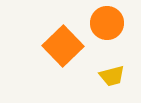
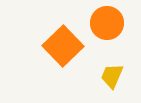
yellow trapezoid: rotated 128 degrees clockwise
